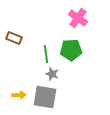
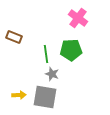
brown rectangle: moved 1 px up
